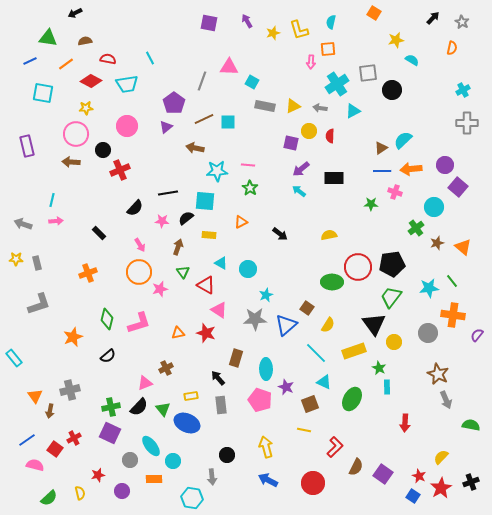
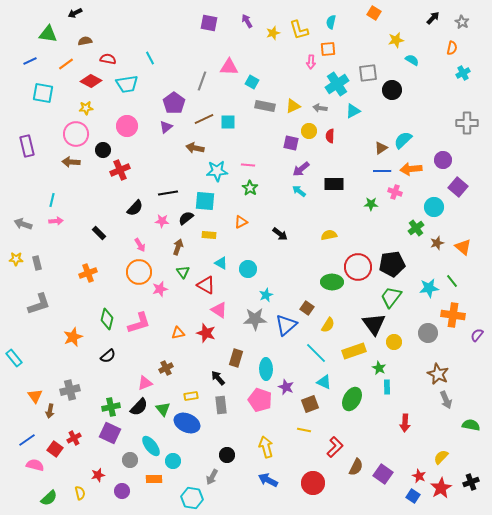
green triangle at (48, 38): moved 4 px up
cyan cross at (463, 90): moved 17 px up
purple circle at (445, 165): moved 2 px left, 5 px up
black rectangle at (334, 178): moved 6 px down
gray arrow at (212, 477): rotated 35 degrees clockwise
